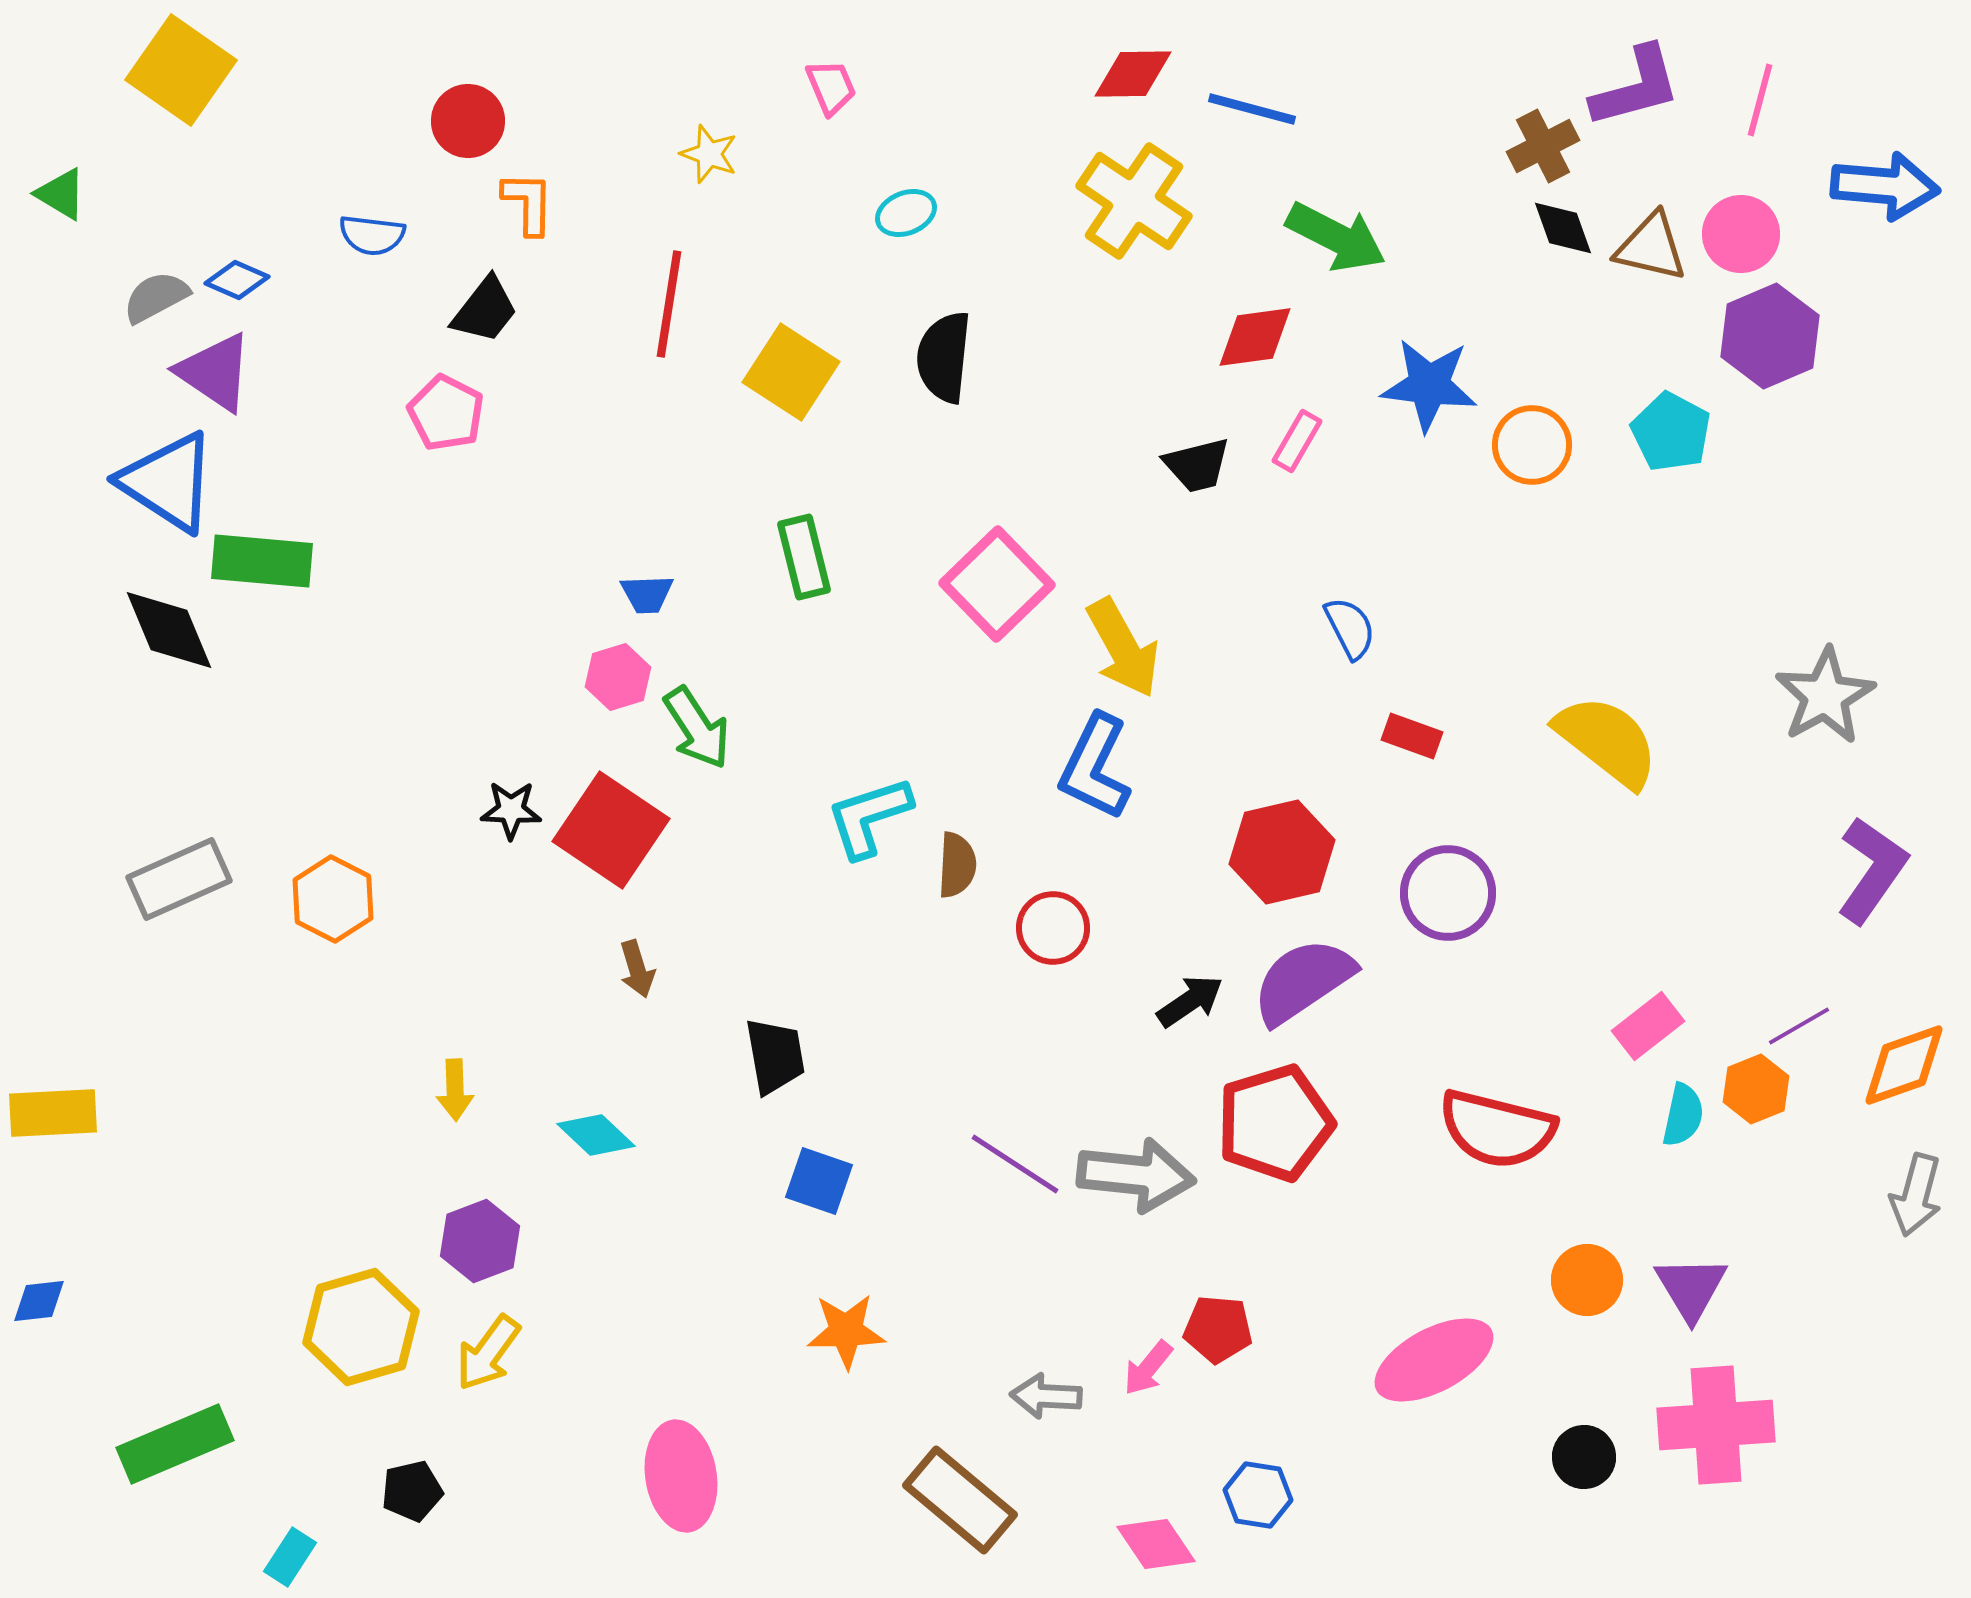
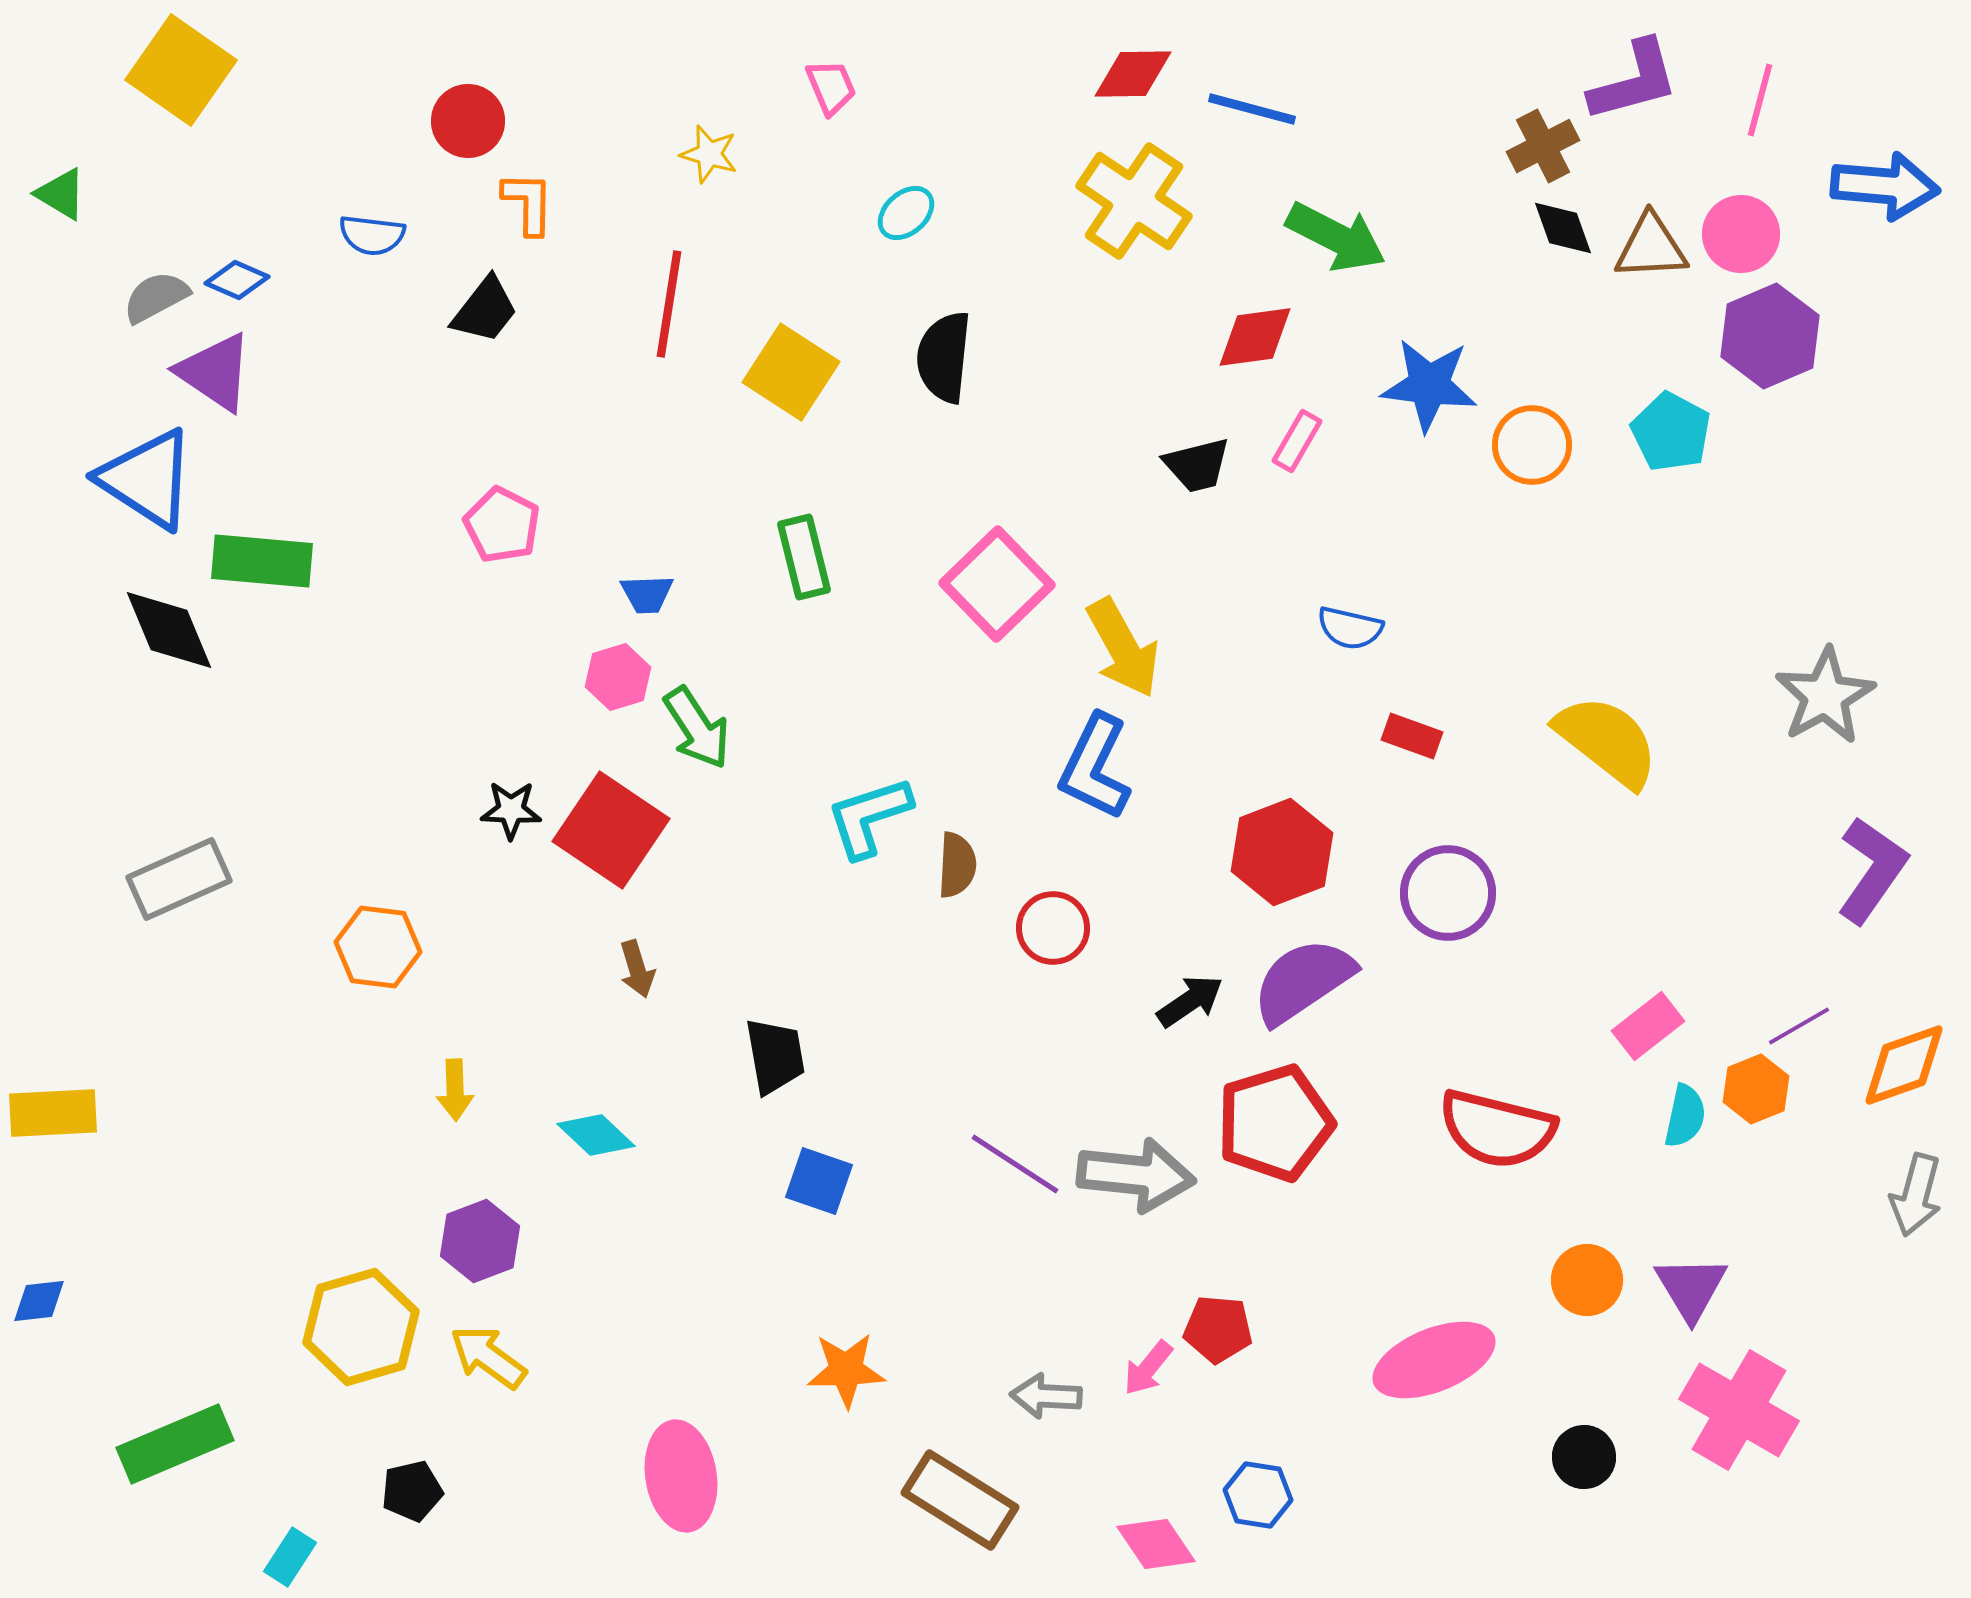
purple L-shape at (1636, 87): moved 2 px left, 6 px up
yellow star at (709, 154): rotated 4 degrees counterclockwise
cyan ellipse at (906, 213): rotated 20 degrees counterclockwise
brown triangle at (1651, 247): rotated 16 degrees counterclockwise
pink pentagon at (446, 413): moved 56 px right, 112 px down
blue triangle at (168, 482): moved 21 px left, 3 px up
blue semicircle at (1350, 628): rotated 130 degrees clockwise
red hexagon at (1282, 852): rotated 8 degrees counterclockwise
orange hexagon at (333, 899): moved 45 px right, 48 px down; rotated 20 degrees counterclockwise
cyan semicircle at (1683, 1115): moved 2 px right, 1 px down
orange star at (846, 1331): moved 39 px down
yellow arrow at (488, 1353): moved 4 px down; rotated 90 degrees clockwise
pink ellipse at (1434, 1360): rotated 6 degrees clockwise
pink cross at (1716, 1425): moved 23 px right, 15 px up; rotated 34 degrees clockwise
brown rectangle at (960, 1500): rotated 8 degrees counterclockwise
